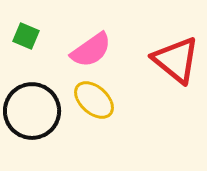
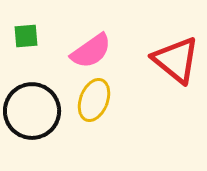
green square: rotated 28 degrees counterclockwise
pink semicircle: moved 1 px down
yellow ellipse: rotated 69 degrees clockwise
